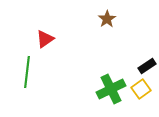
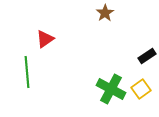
brown star: moved 2 px left, 6 px up
black rectangle: moved 10 px up
green line: rotated 12 degrees counterclockwise
green cross: rotated 36 degrees counterclockwise
